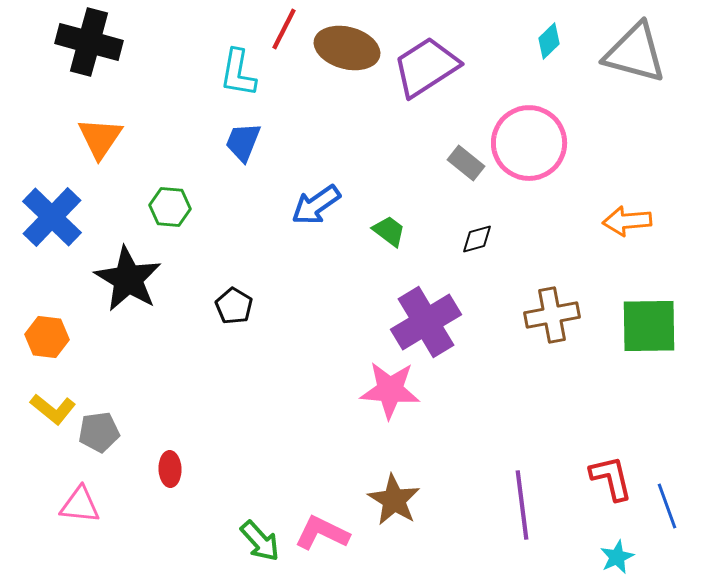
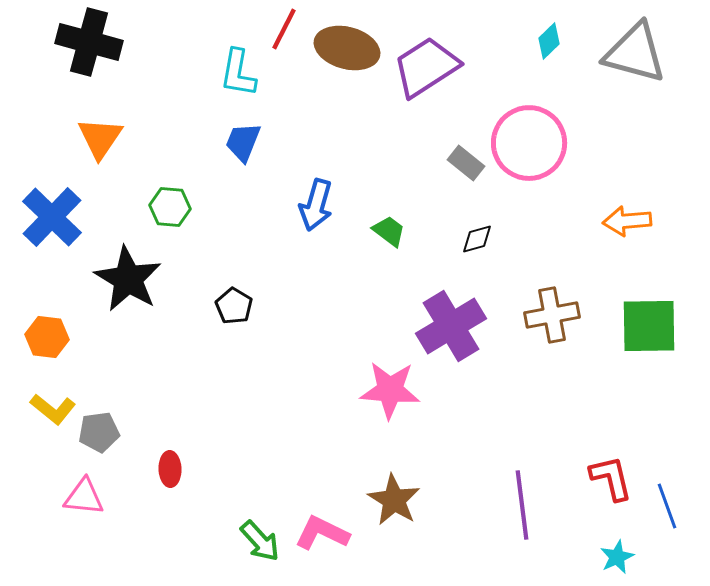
blue arrow: rotated 39 degrees counterclockwise
purple cross: moved 25 px right, 4 px down
pink triangle: moved 4 px right, 8 px up
